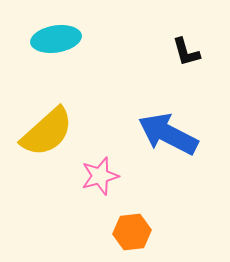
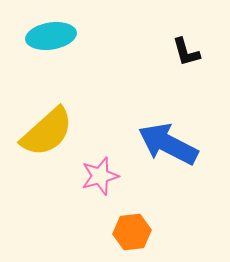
cyan ellipse: moved 5 px left, 3 px up
blue arrow: moved 10 px down
